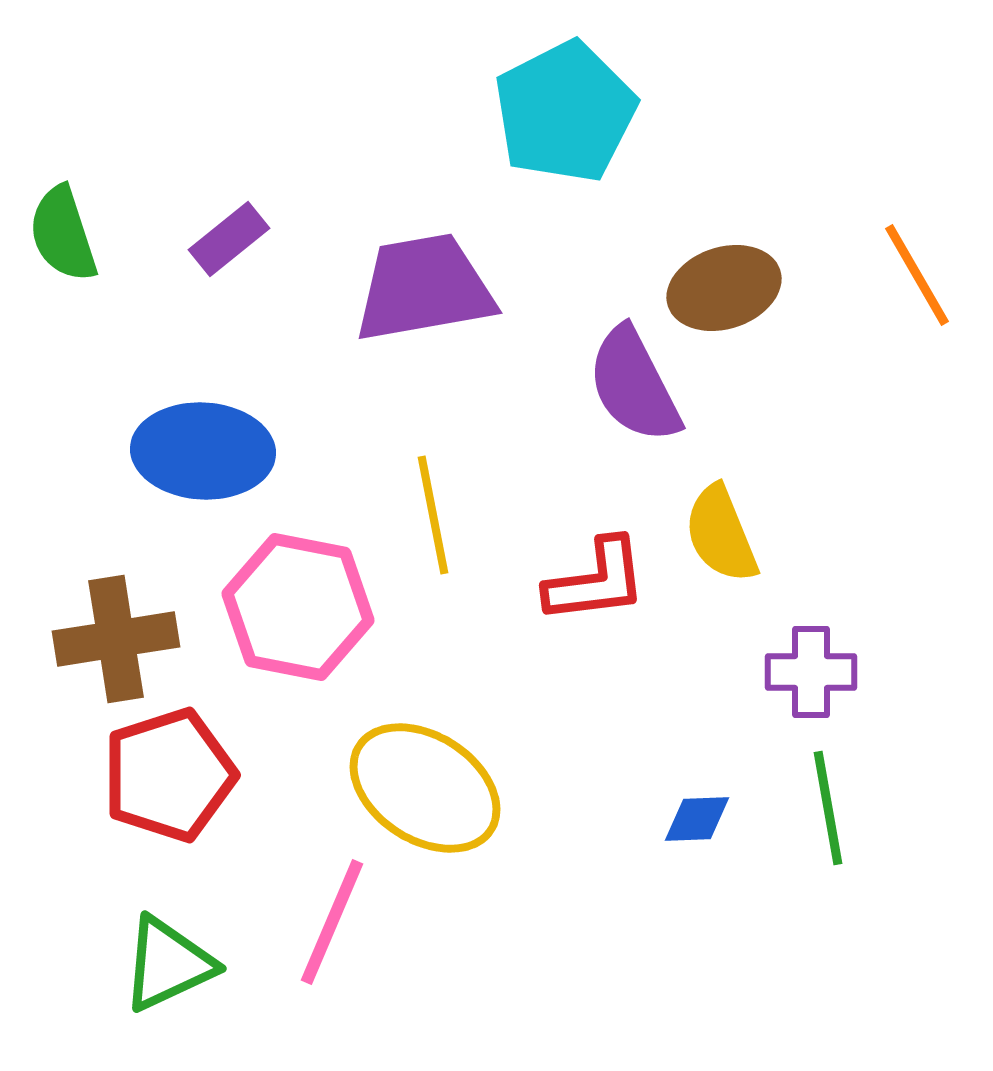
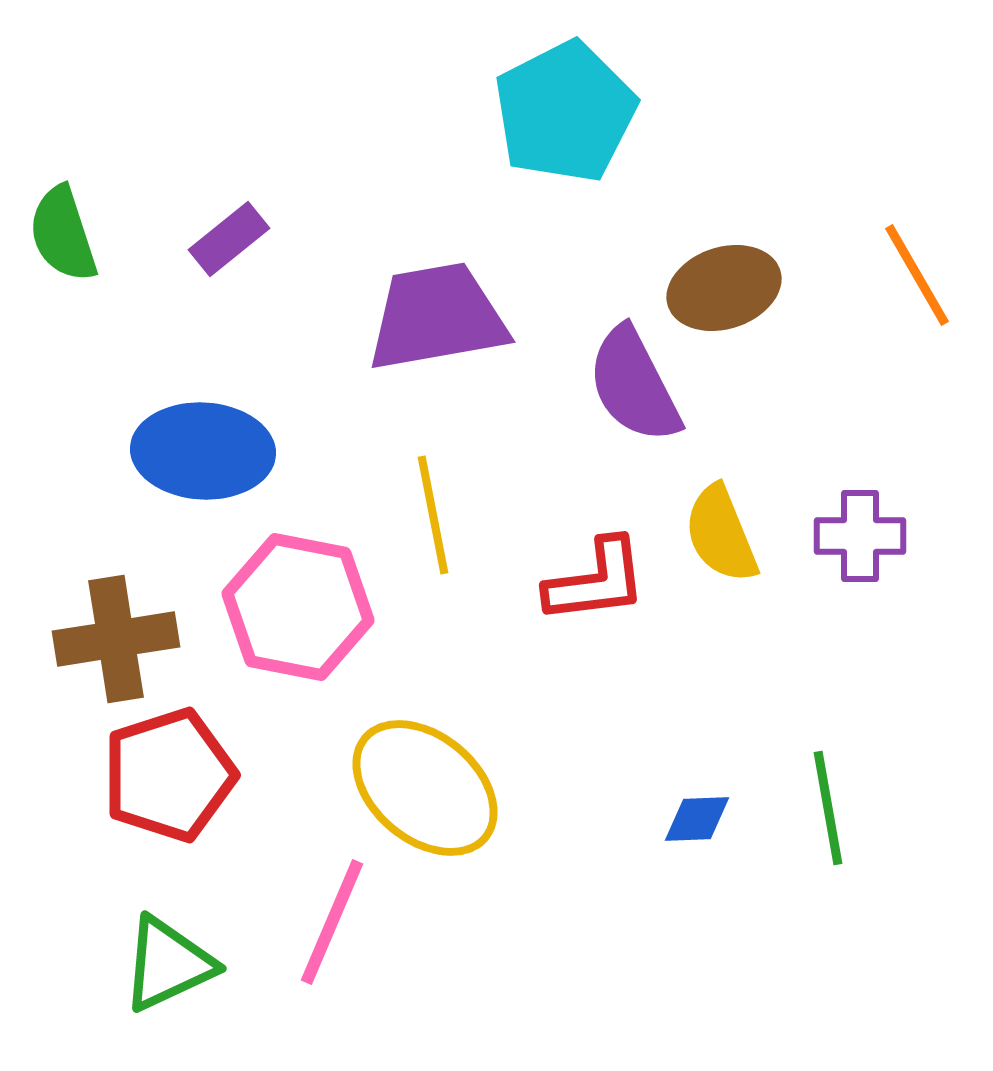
purple trapezoid: moved 13 px right, 29 px down
purple cross: moved 49 px right, 136 px up
yellow ellipse: rotated 7 degrees clockwise
